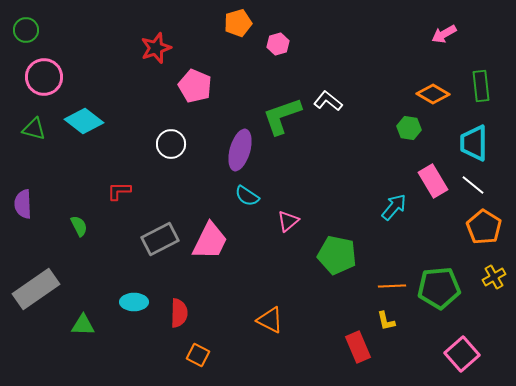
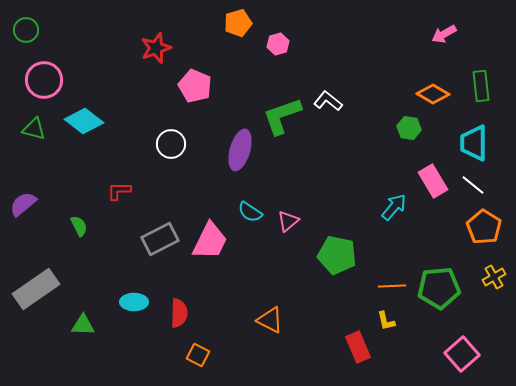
pink circle at (44, 77): moved 3 px down
cyan semicircle at (247, 196): moved 3 px right, 16 px down
purple semicircle at (23, 204): rotated 52 degrees clockwise
